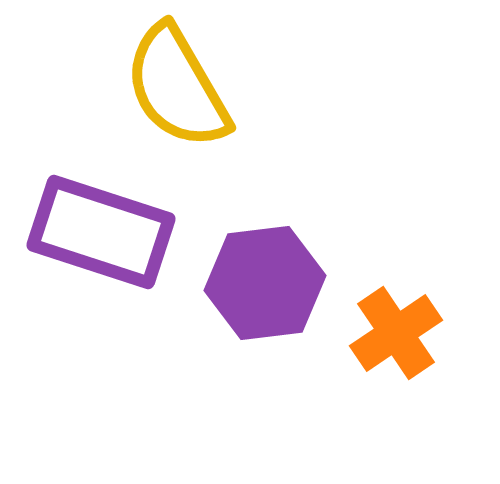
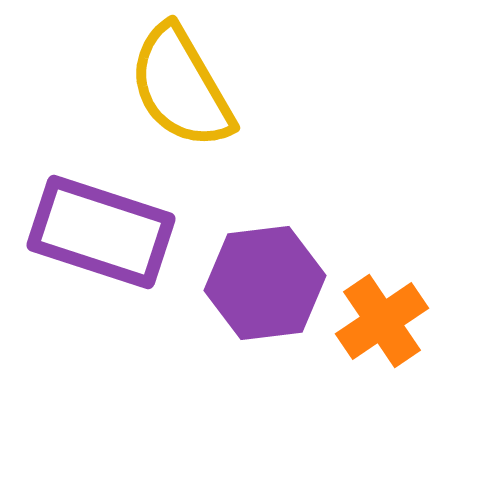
yellow semicircle: moved 4 px right
orange cross: moved 14 px left, 12 px up
